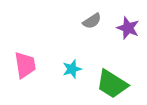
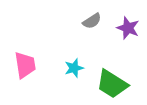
cyan star: moved 2 px right, 1 px up
